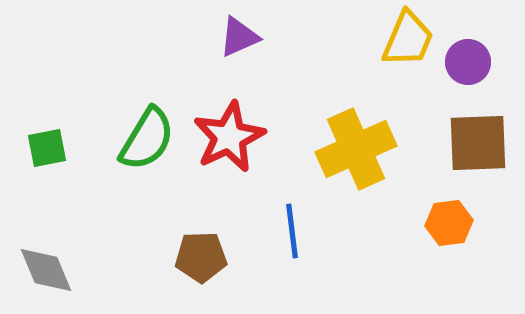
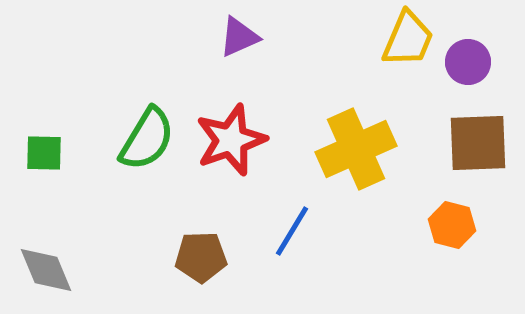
red star: moved 2 px right, 3 px down; rotated 6 degrees clockwise
green square: moved 3 px left, 5 px down; rotated 12 degrees clockwise
orange hexagon: moved 3 px right, 2 px down; rotated 21 degrees clockwise
blue line: rotated 38 degrees clockwise
